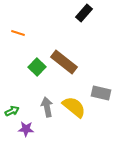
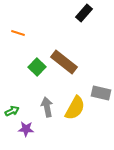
yellow semicircle: moved 1 px right, 1 px down; rotated 80 degrees clockwise
